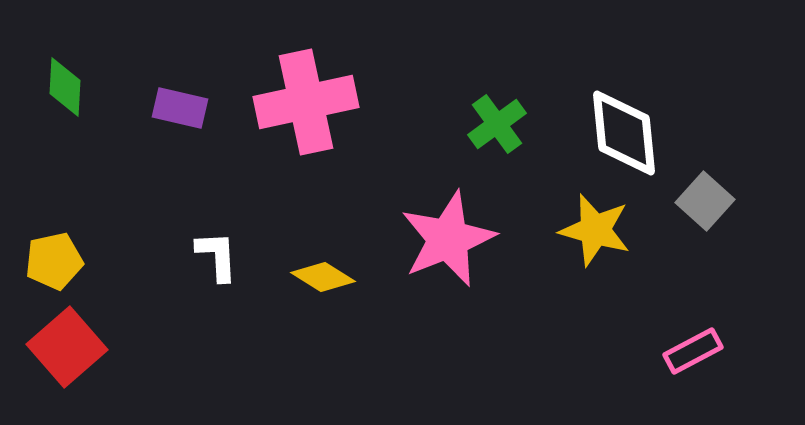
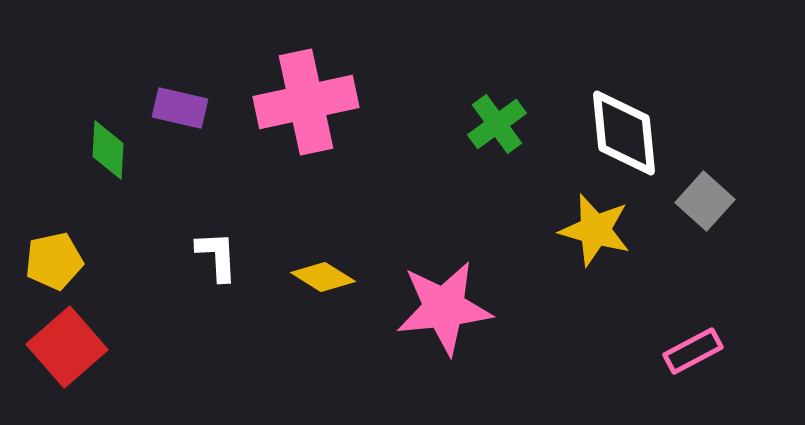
green diamond: moved 43 px right, 63 px down
pink star: moved 4 px left, 69 px down; rotated 16 degrees clockwise
